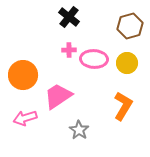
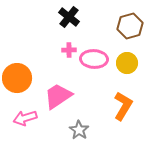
orange circle: moved 6 px left, 3 px down
